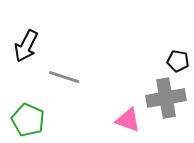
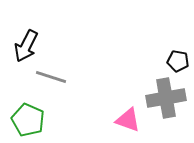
gray line: moved 13 px left
